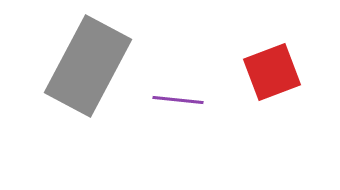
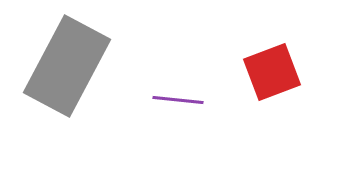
gray rectangle: moved 21 px left
